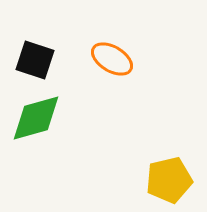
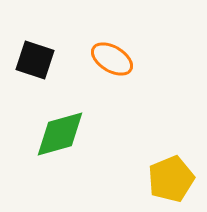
green diamond: moved 24 px right, 16 px down
yellow pentagon: moved 2 px right, 1 px up; rotated 9 degrees counterclockwise
